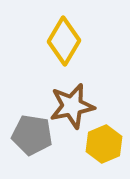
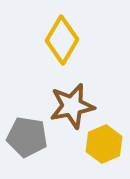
yellow diamond: moved 2 px left, 1 px up
gray pentagon: moved 5 px left, 2 px down
